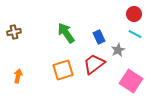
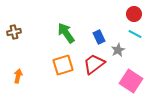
orange square: moved 5 px up
